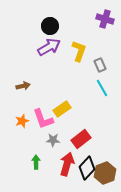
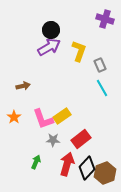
black circle: moved 1 px right, 4 px down
yellow rectangle: moved 7 px down
orange star: moved 8 px left, 4 px up; rotated 16 degrees counterclockwise
green arrow: rotated 24 degrees clockwise
